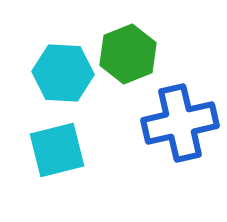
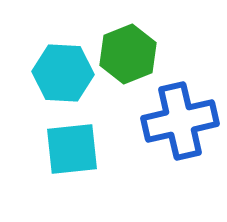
blue cross: moved 2 px up
cyan square: moved 15 px right, 1 px up; rotated 8 degrees clockwise
